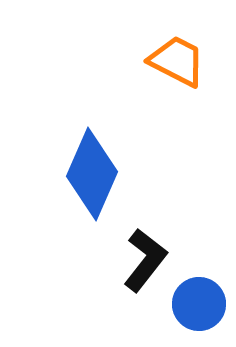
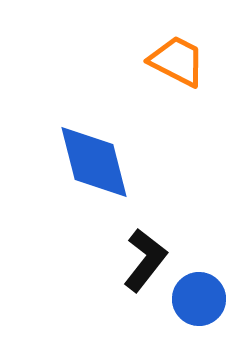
blue diamond: moved 2 px right, 12 px up; rotated 38 degrees counterclockwise
blue circle: moved 5 px up
